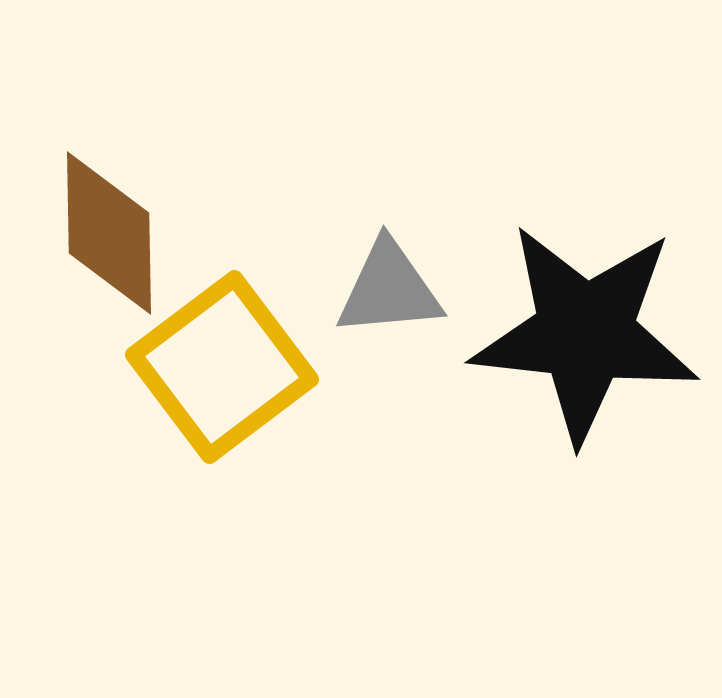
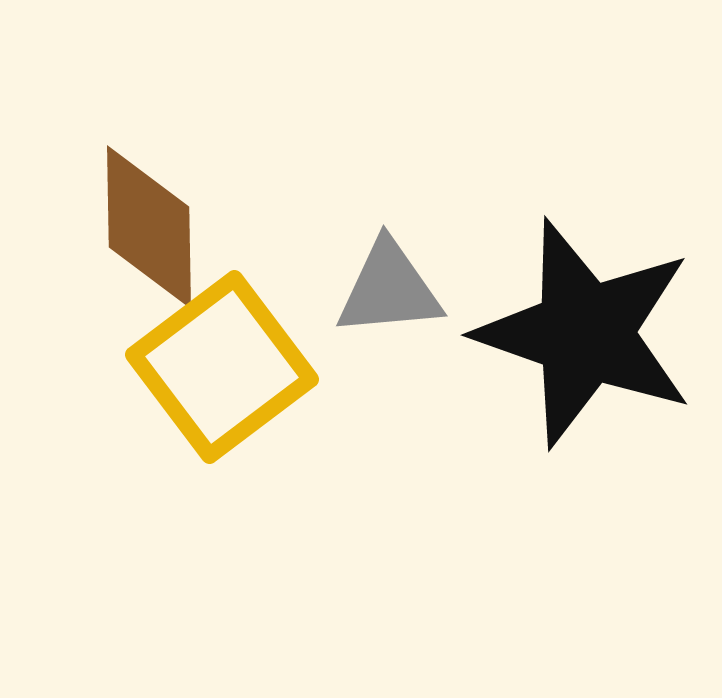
brown diamond: moved 40 px right, 6 px up
black star: rotated 13 degrees clockwise
